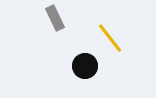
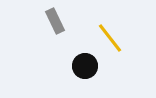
gray rectangle: moved 3 px down
